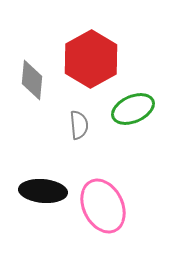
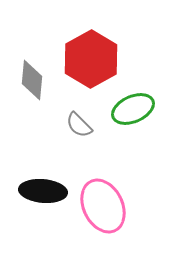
gray semicircle: rotated 140 degrees clockwise
